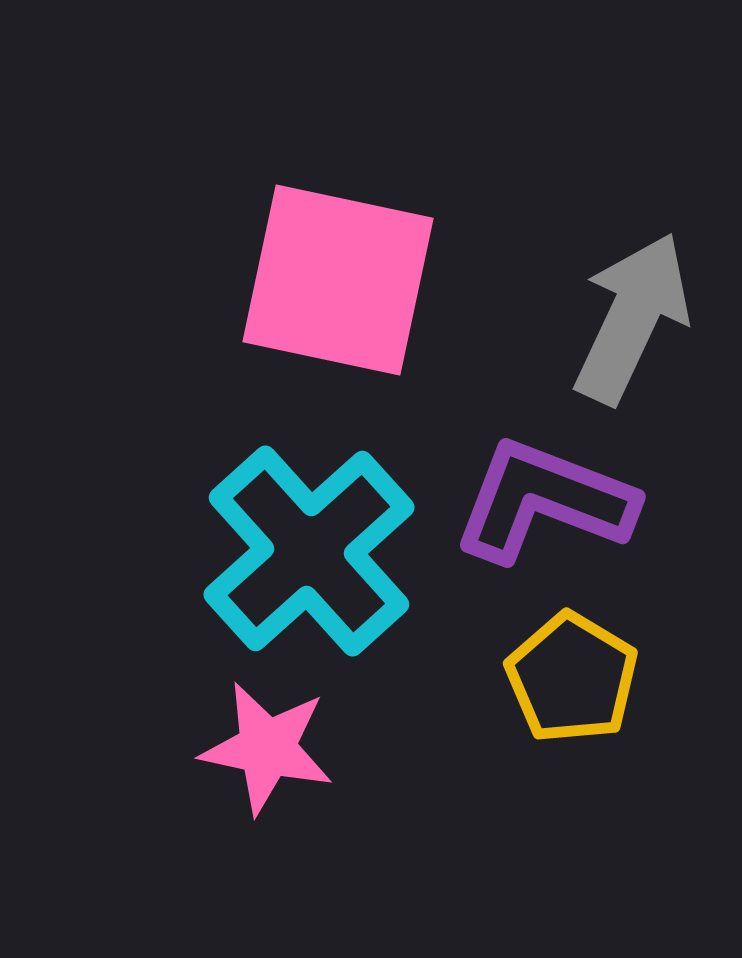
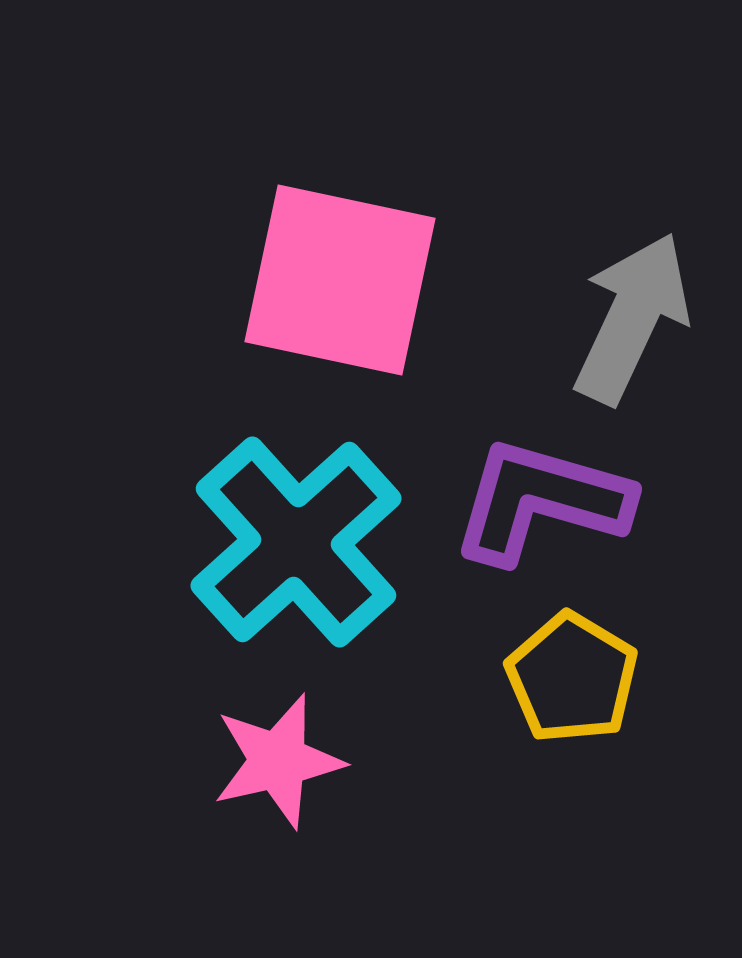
pink square: moved 2 px right
purple L-shape: moved 3 px left; rotated 5 degrees counterclockwise
cyan cross: moved 13 px left, 9 px up
pink star: moved 11 px right, 13 px down; rotated 25 degrees counterclockwise
